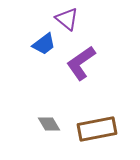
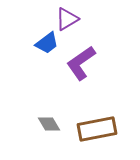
purple triangle: rotated 50 degrees clockwise
blue trapezoid: moved 3 px right, 1 px up
